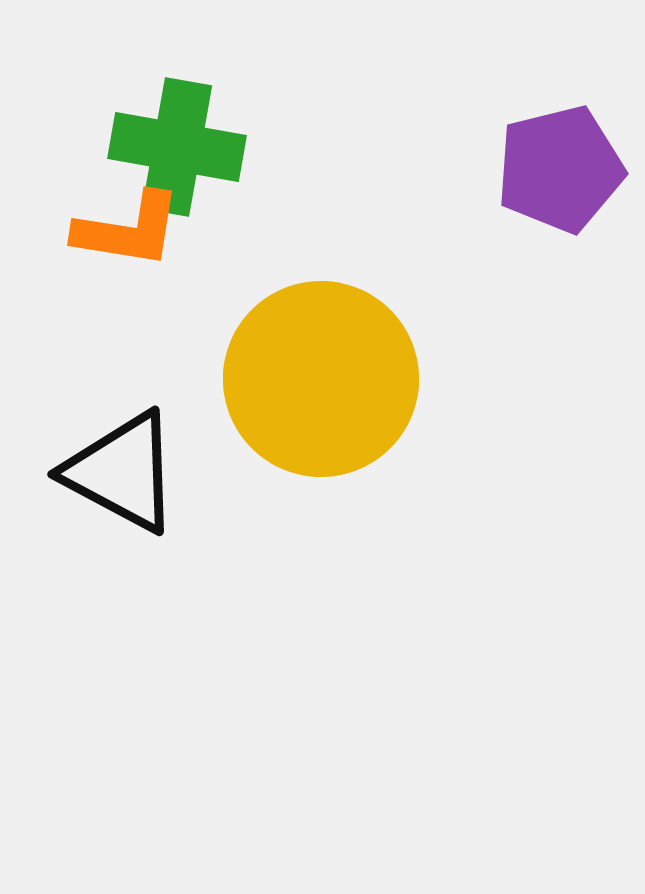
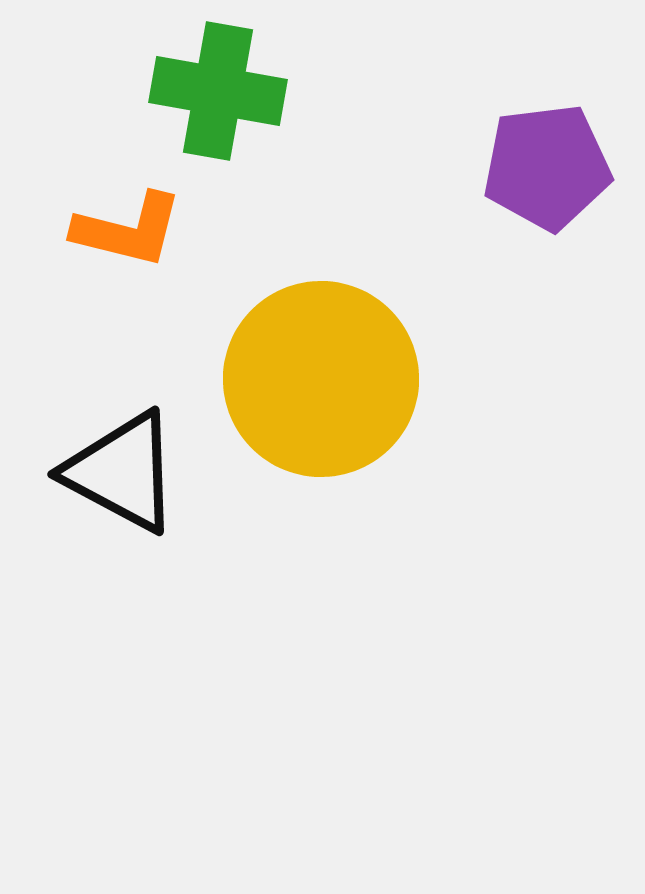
green cross: moved 41 px right, 56 px up
purple pentagon: moved 13 px left, 2 px up; rotated 7 degrees clockwise
orange L-shape: rotated 5 degrees clockwise
